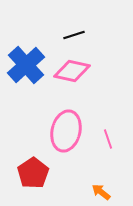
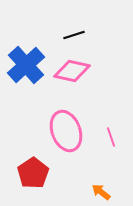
pink ellipse: rotated 33 degrees counterclockwise
pink line: moved 3 px right, 2 px up
